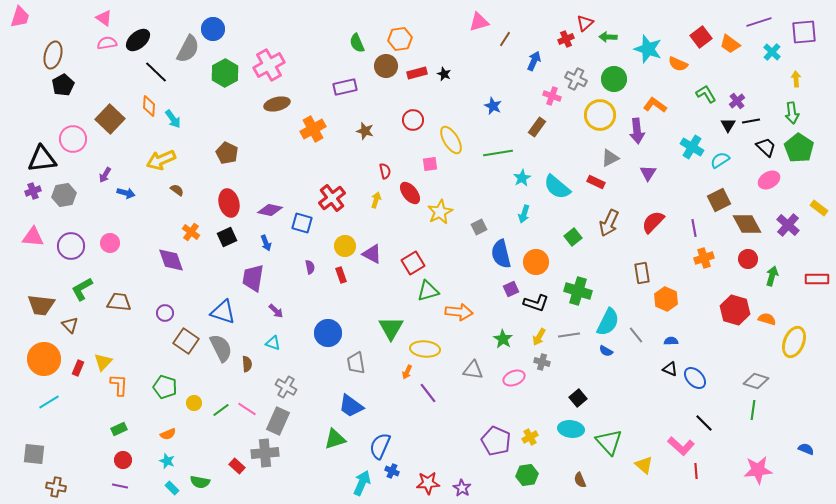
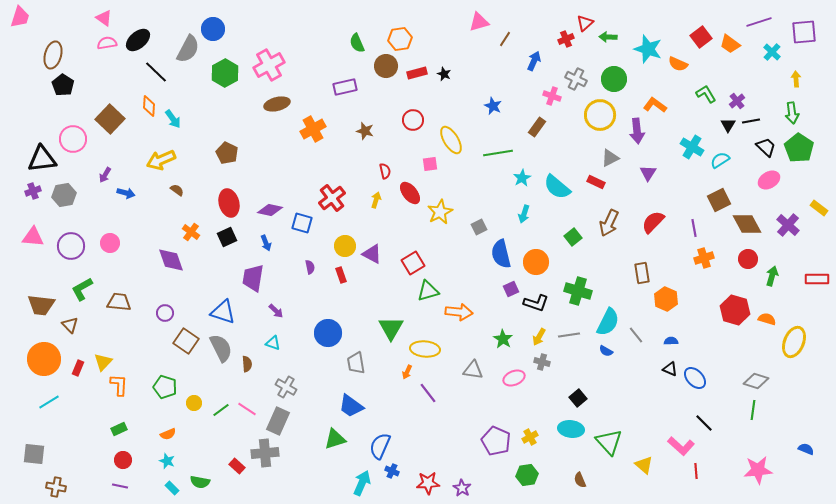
black pentagon at (63, 85): rotated 10 degrees counterclockwise
